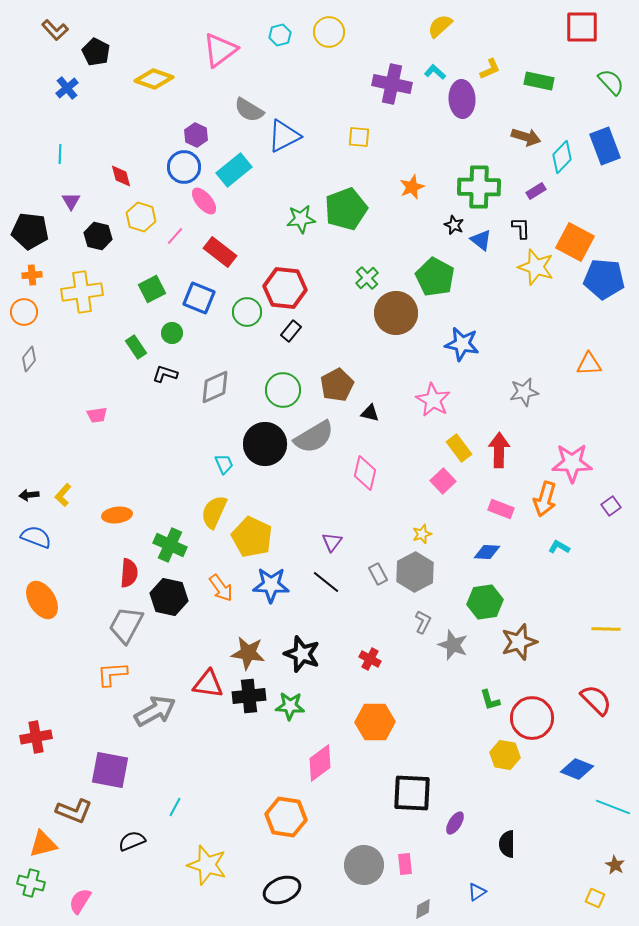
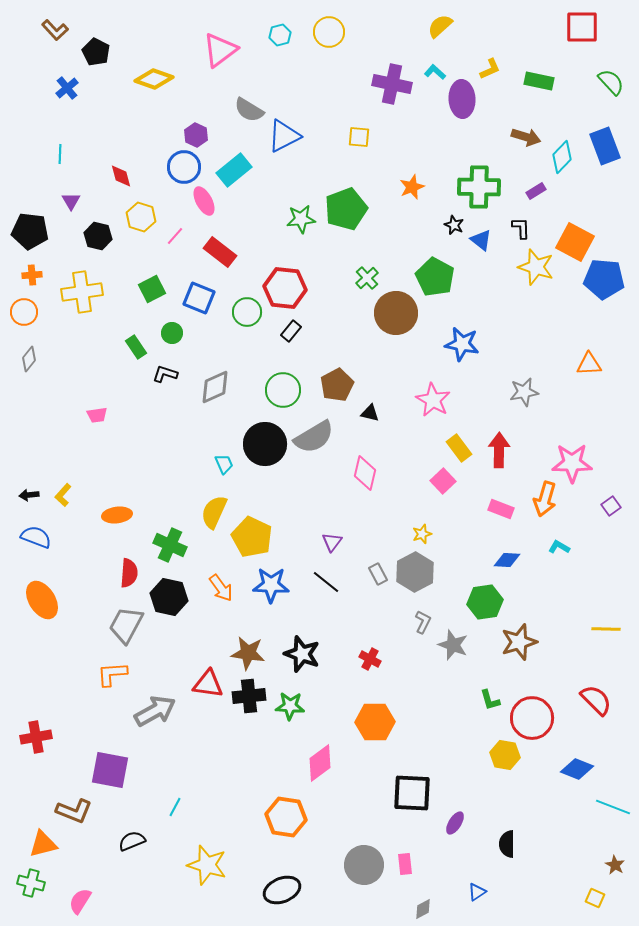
pink ellipse at (204, 201): rotated 12 degrees clockwise
blue diamond at (487, 552): moved 20 px right, 8 px down
